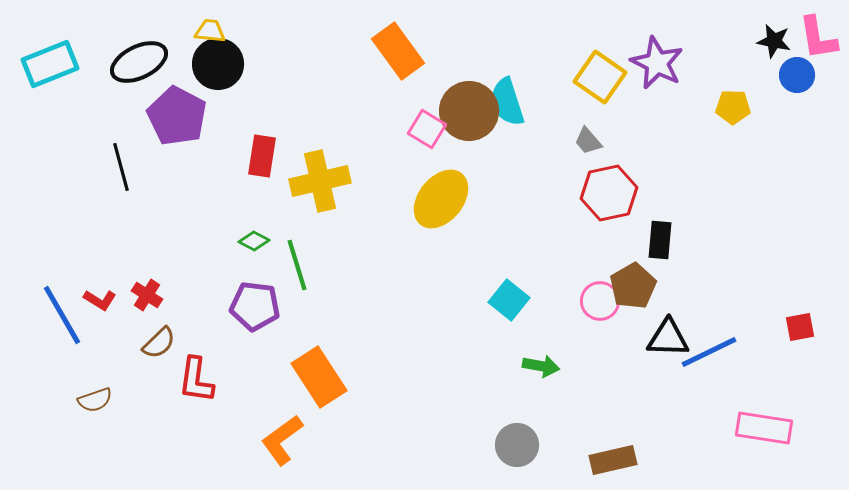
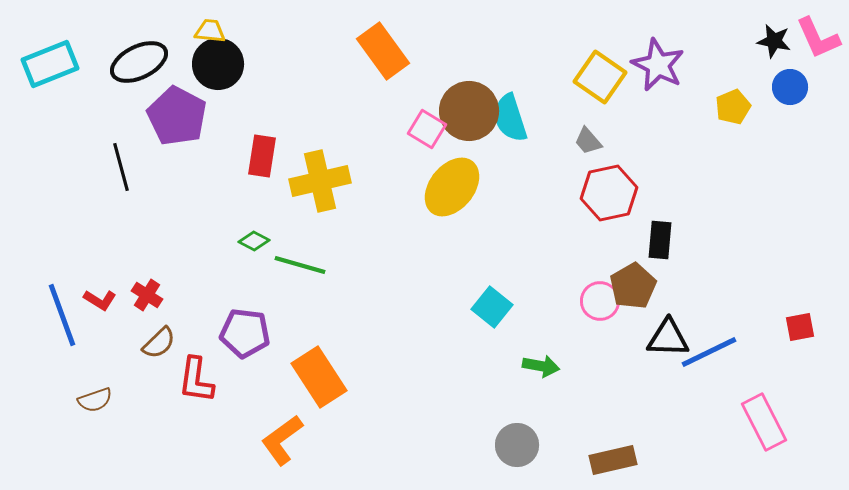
pink L-shape at (818, 38): rotated 15 degrees counterclockwise
orange rectangle at (398, 51): moved 15 px left
purple star at (657, 63): moved 1 px right, 2 px down
blue circle at (797, 75): moved 7 px left, 12 px down
cyan semicircle at (507, 102): moved 3 px right, 16 px down
yellow pentagon at (733, 107): rotated 24 degrees counterclockwise
yellow ellipse at (441, 199): moved 11 px right, 12 px up
green line at (297, 265): moved 3 px right; rotated 57 degrees counterclockwise
cyan square at (509, 300): moved 17 px left, 7 px down
purple pentagon at (255, 306): moved 10 px left, 27 px down
blue line at (62, 315): rotated 10 degrees clockwise
pink rectangle at (764, 428): moved 6 px up; rotated 54 degrees clockwise
